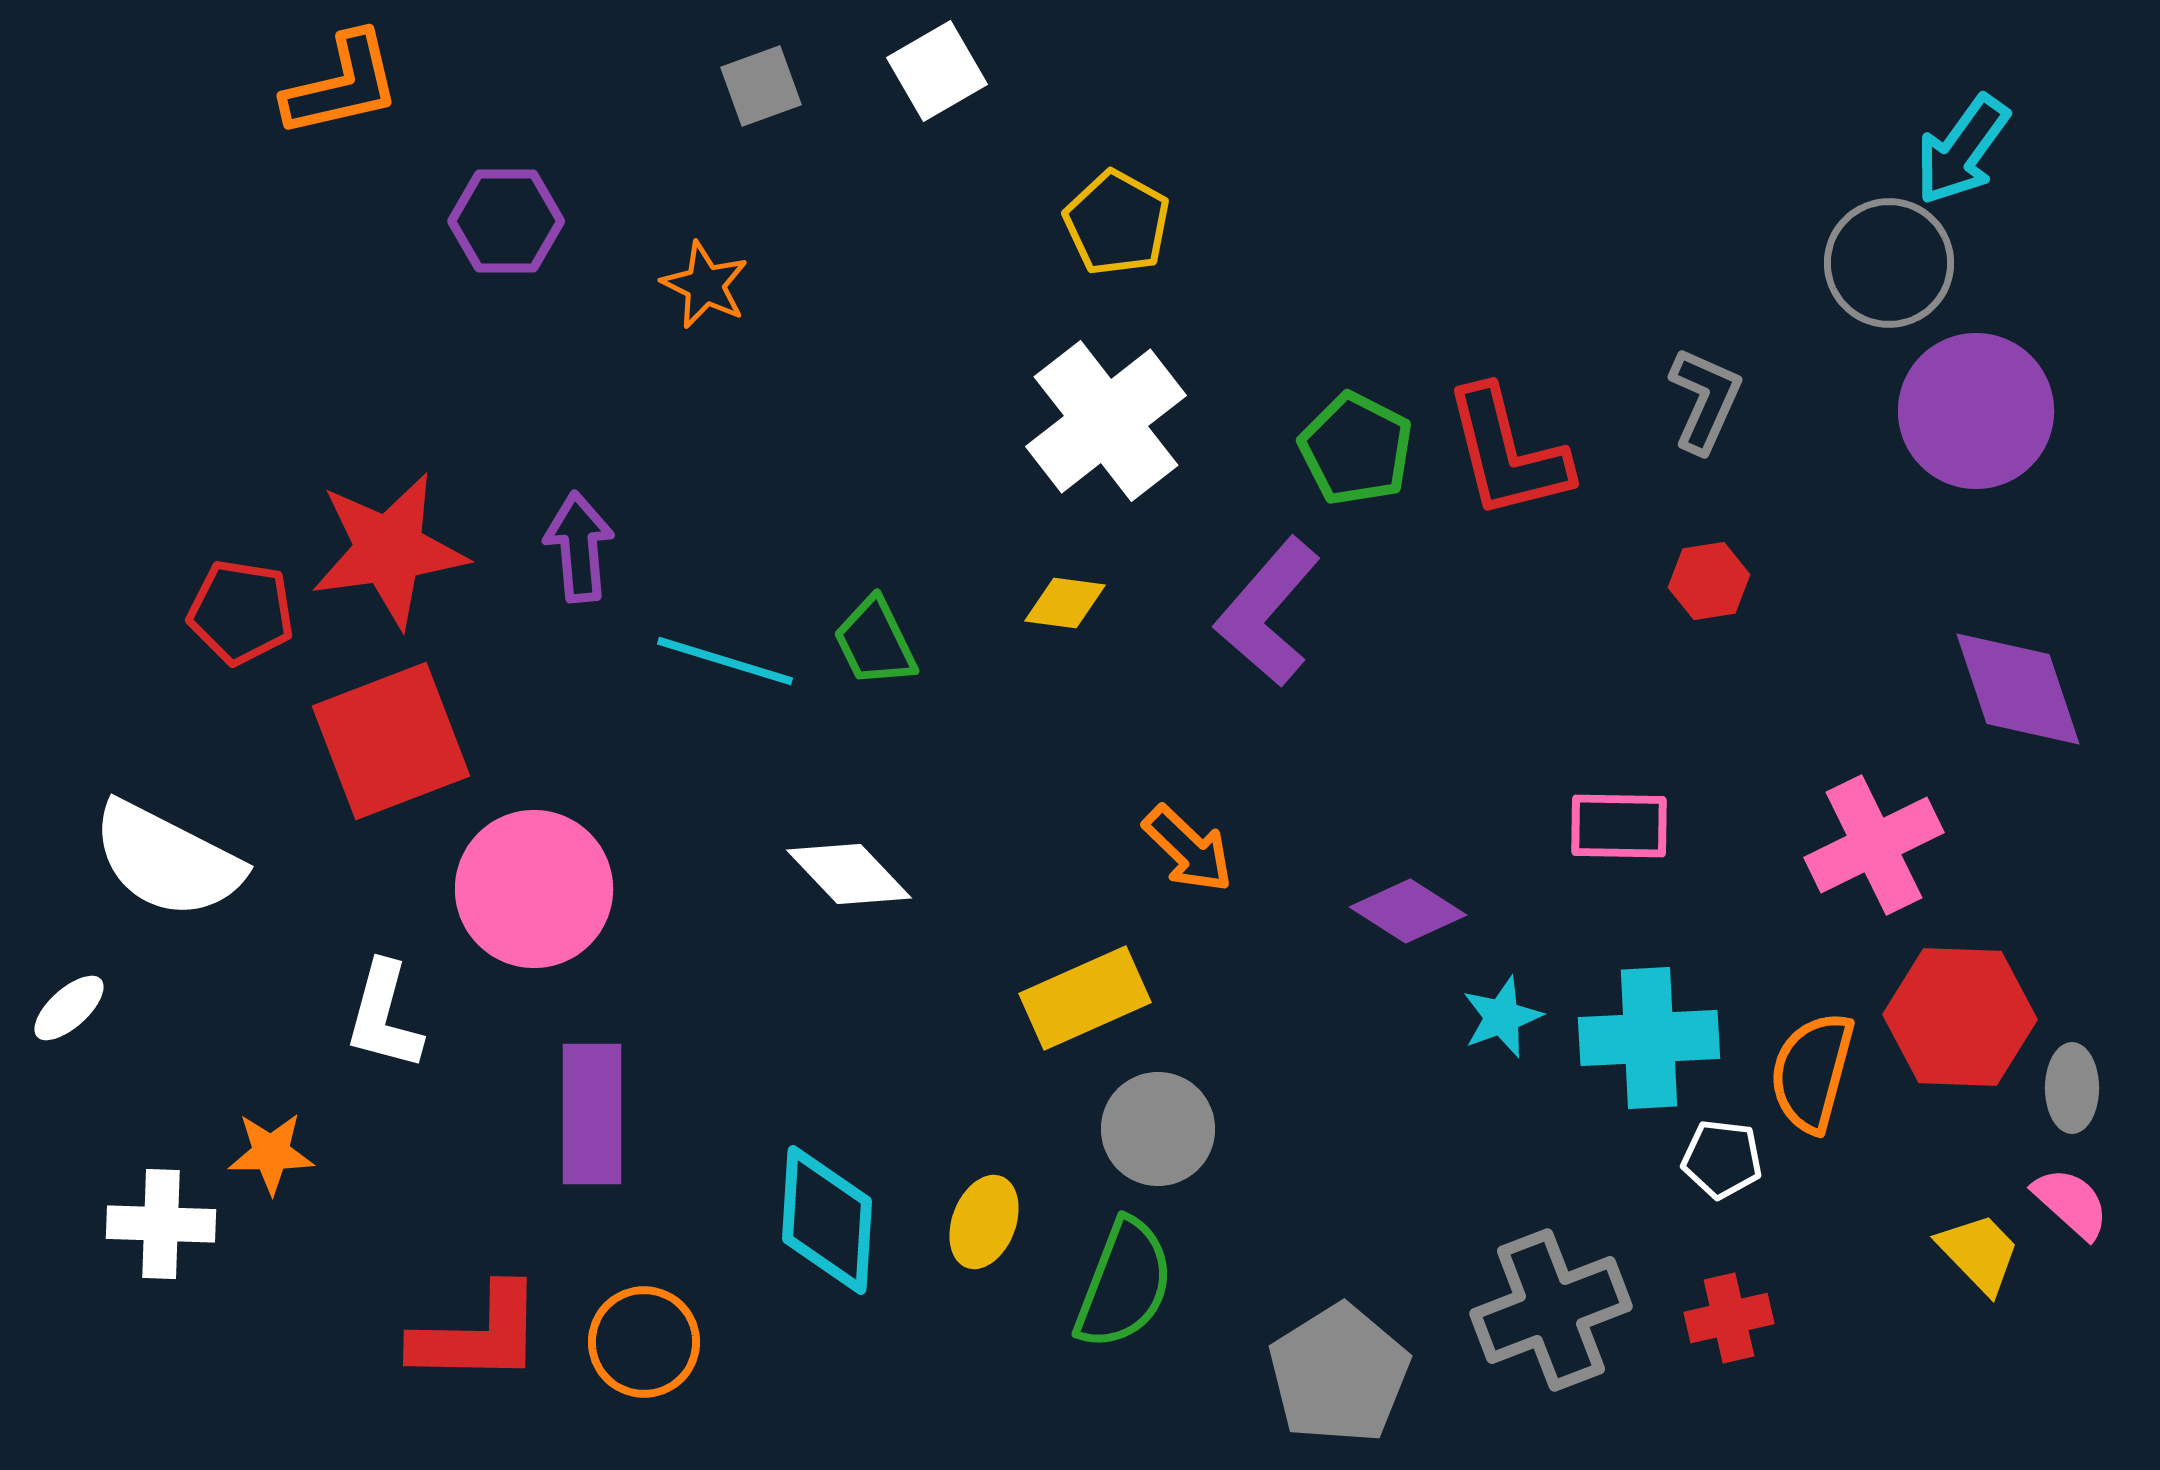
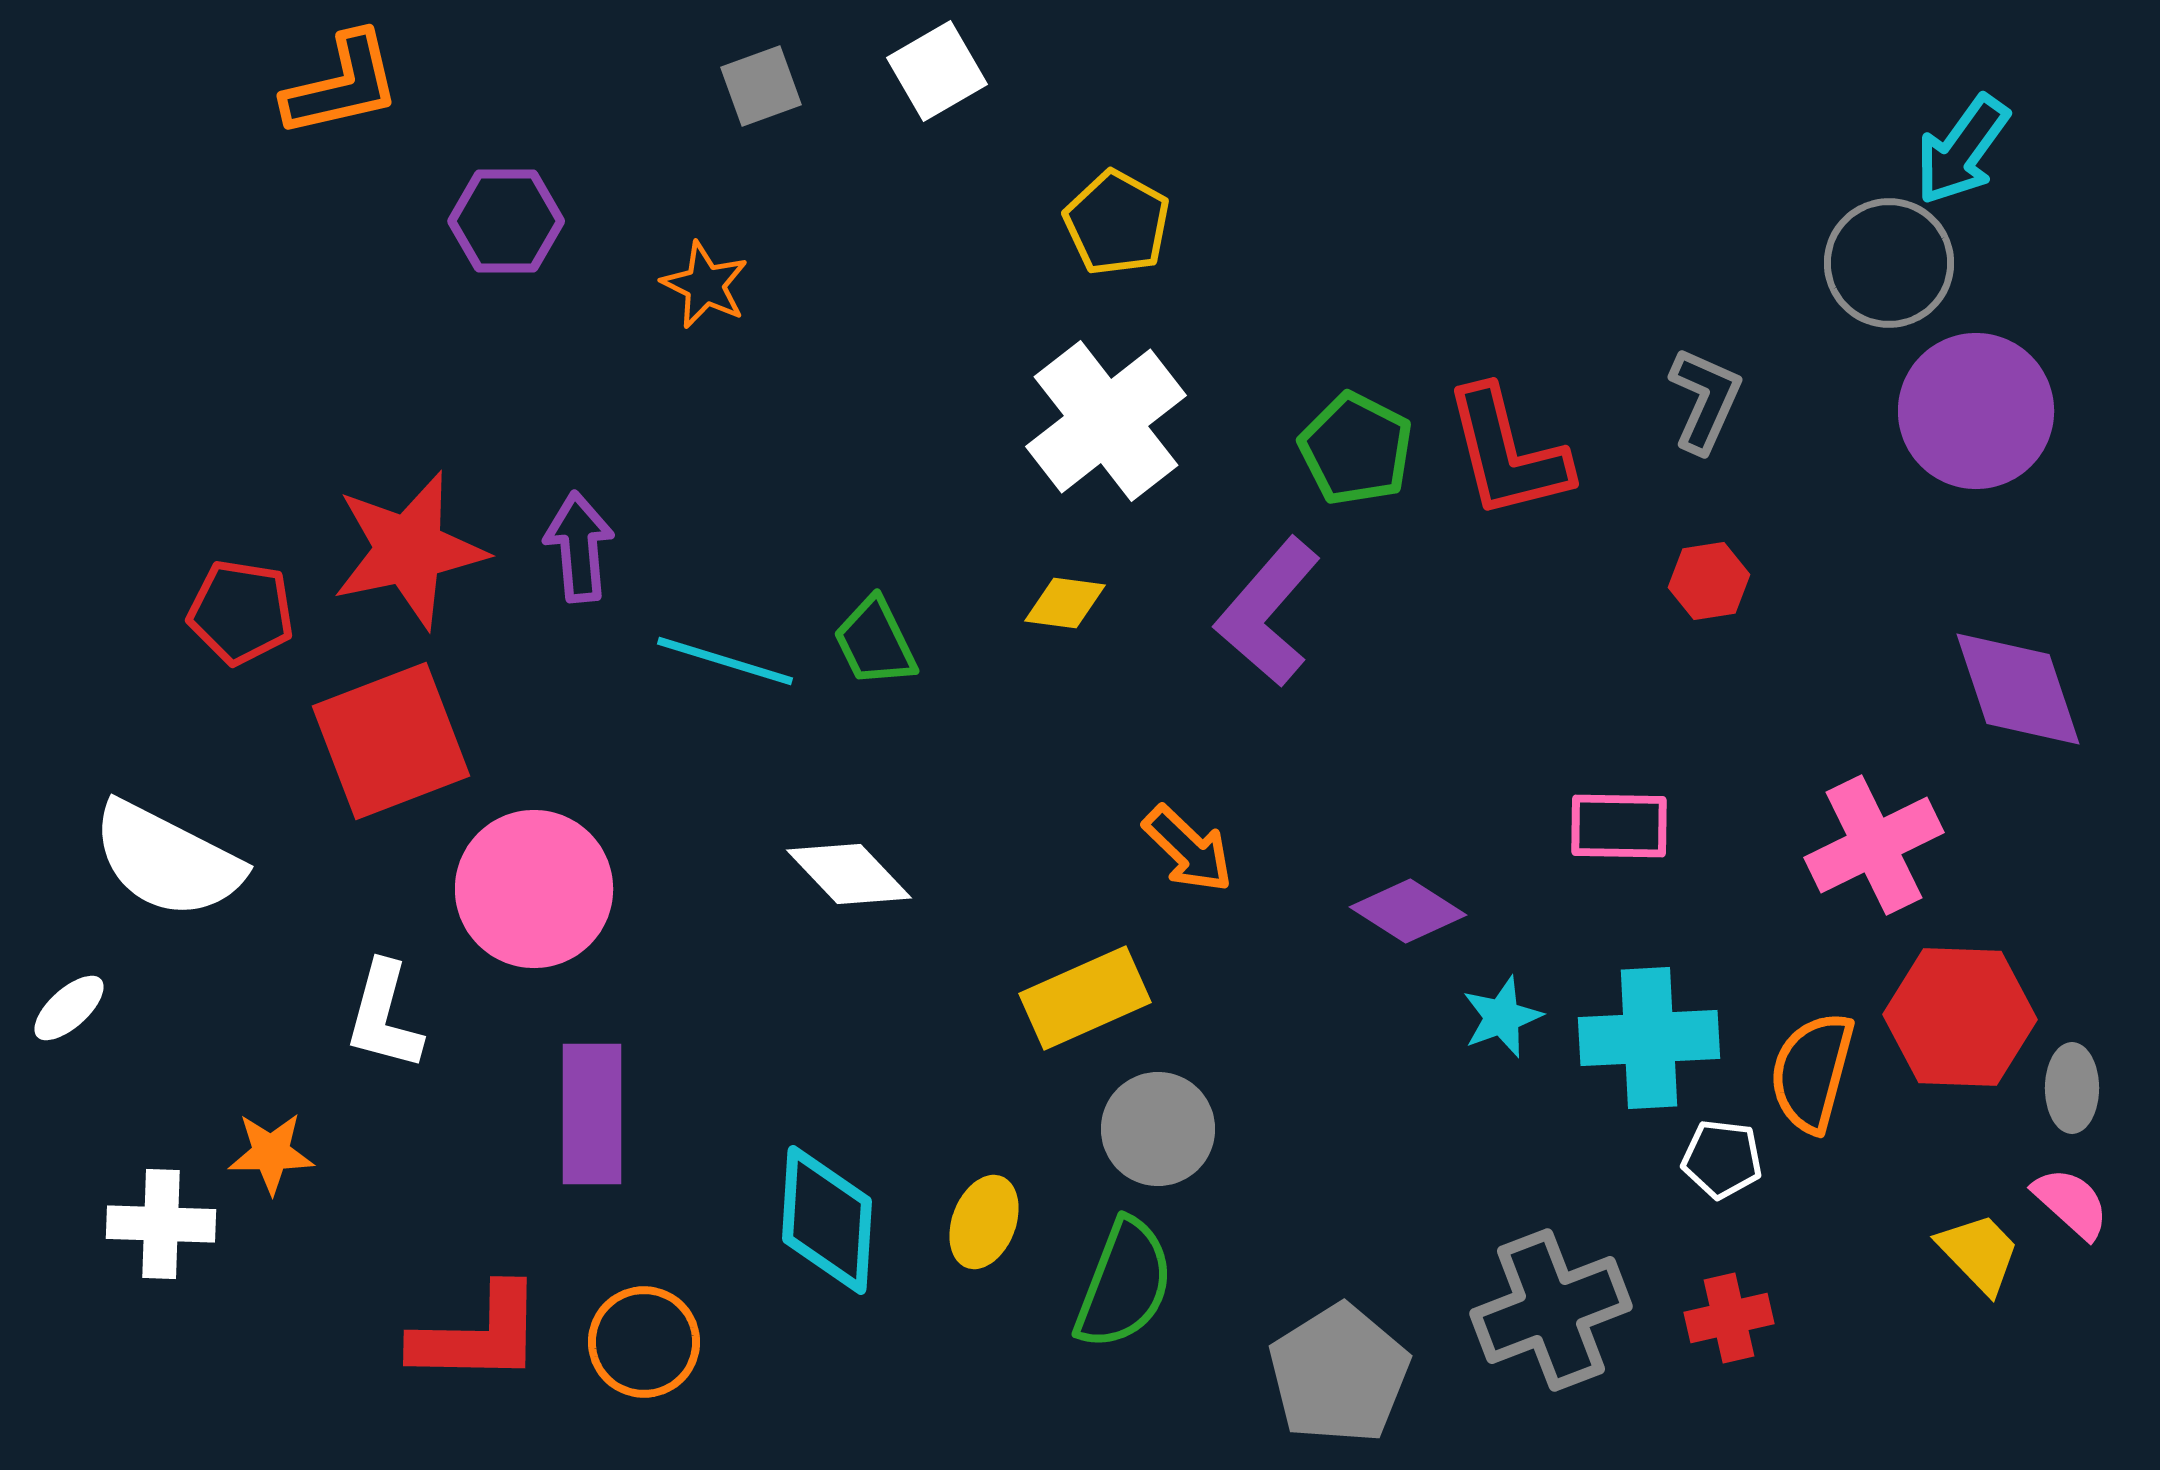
red star at (389, 550): moved 20 px right; rotated 4 degrees counterclockwise
